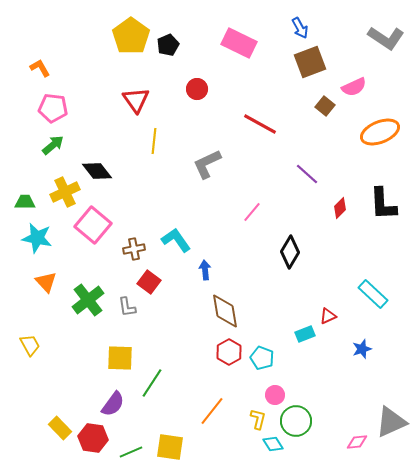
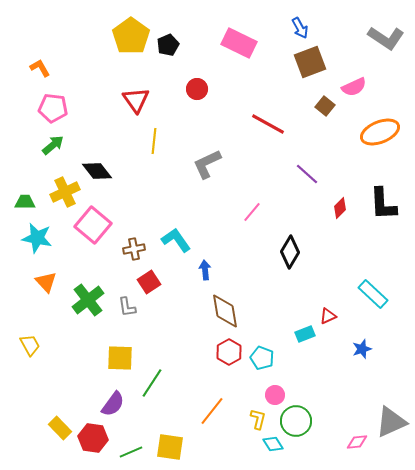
red line at (260, 124): moved 8 px right
red square at (149, 282): rotated 20 degrees clockwise
